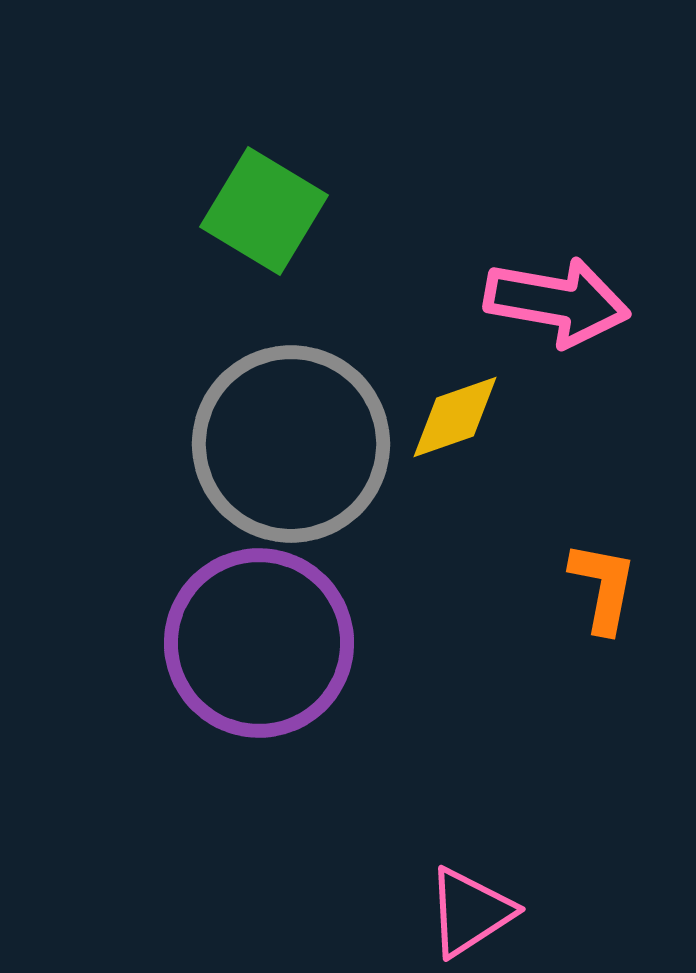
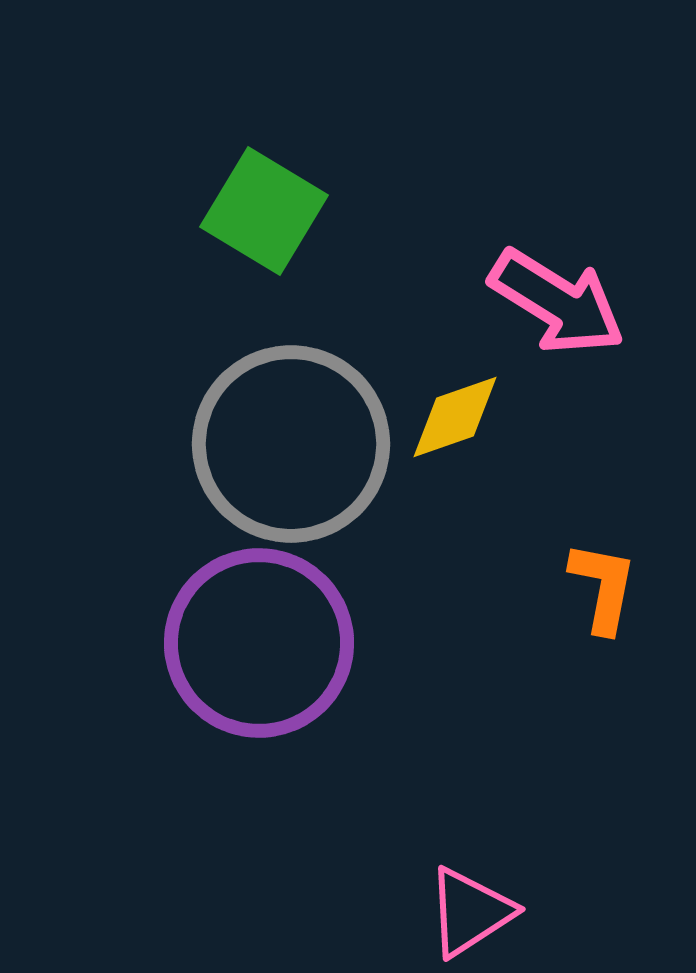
pink arrow: rotated 22 degrees clockwise
